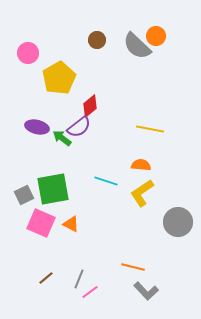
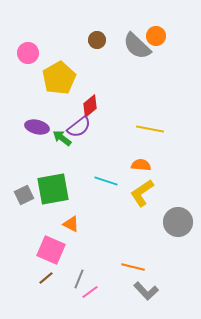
pink square: moved 10 px right, 27 px down
